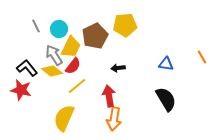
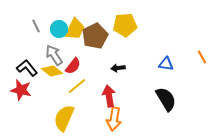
yellow trapezoid: moved 4 px right, 18 px up
